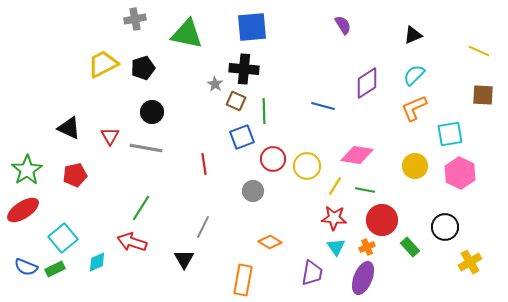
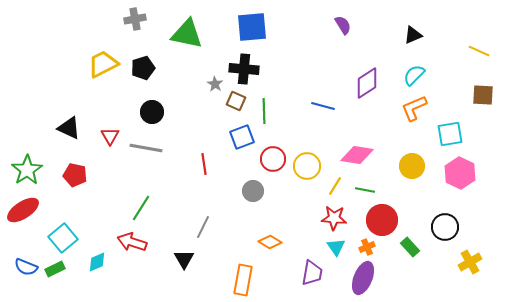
yellow circle at (415, 166): moved 3 px left
red pentagon at (75, 175): rotated 25 degrees clockwise
